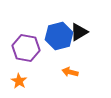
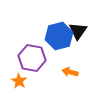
black triangle: moved 1 px left, 1 px up; rotated 24 degrees counterclockwise
purple hexagon: moved 6 px right, 10 px down
